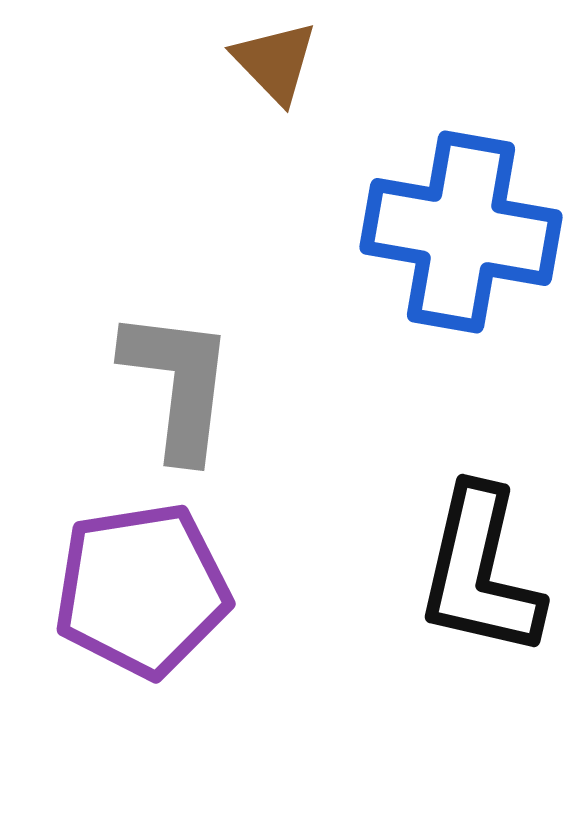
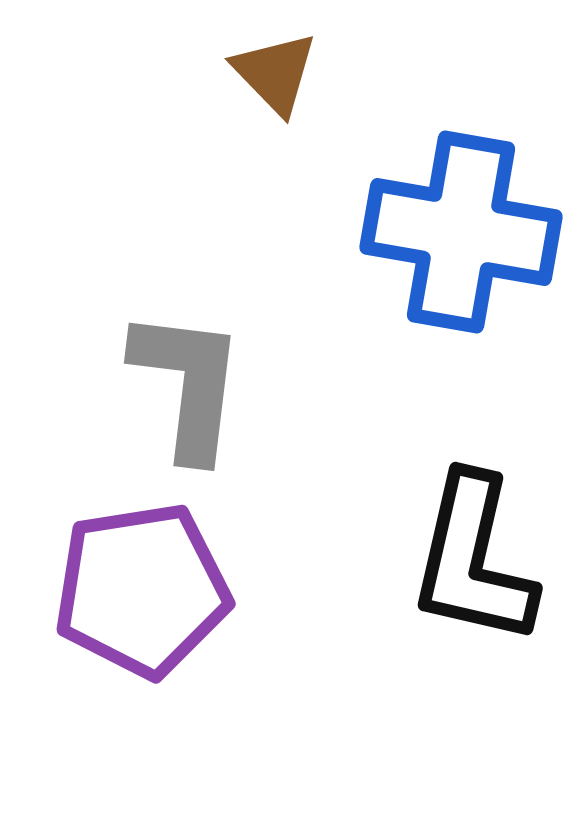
brown triangle: moved 11 px down
gray L-shape: moved 10 px right
black L-shape: moved 7 px left, 12 px up
